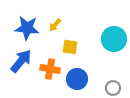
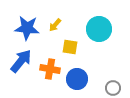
cyan circle: moved 15 px left, 10 px up
